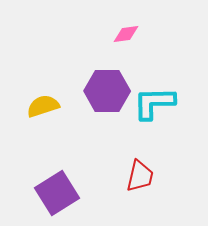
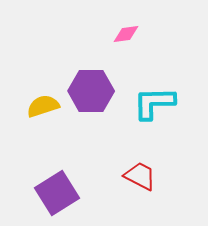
purple hexagon: moved 16 px left
red trapezoid: rotated 76 degrees counterclockwise
